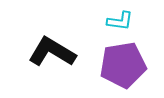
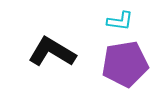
purple pentagon: moved 2 px right, 1 px up
